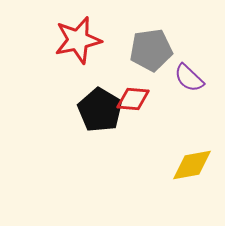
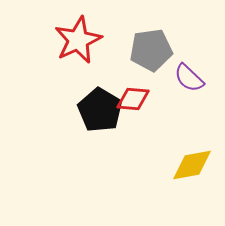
red star: rotated 12 degrees counterclockwise
